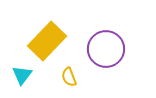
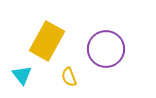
yellow rectangle: rotated 15 degrees counterclockwise
cyan triangle: rotated 15 degrees counterclockwise
